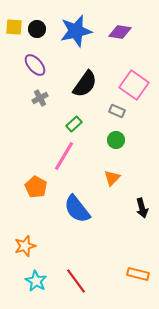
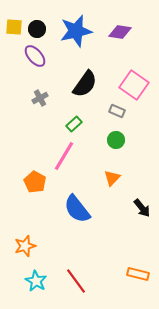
purple ellipse: moved 9 px up
orange pentagon: moved 1 px left, 5 px up
black arrow: rotated 24 degrees counterclockwise
